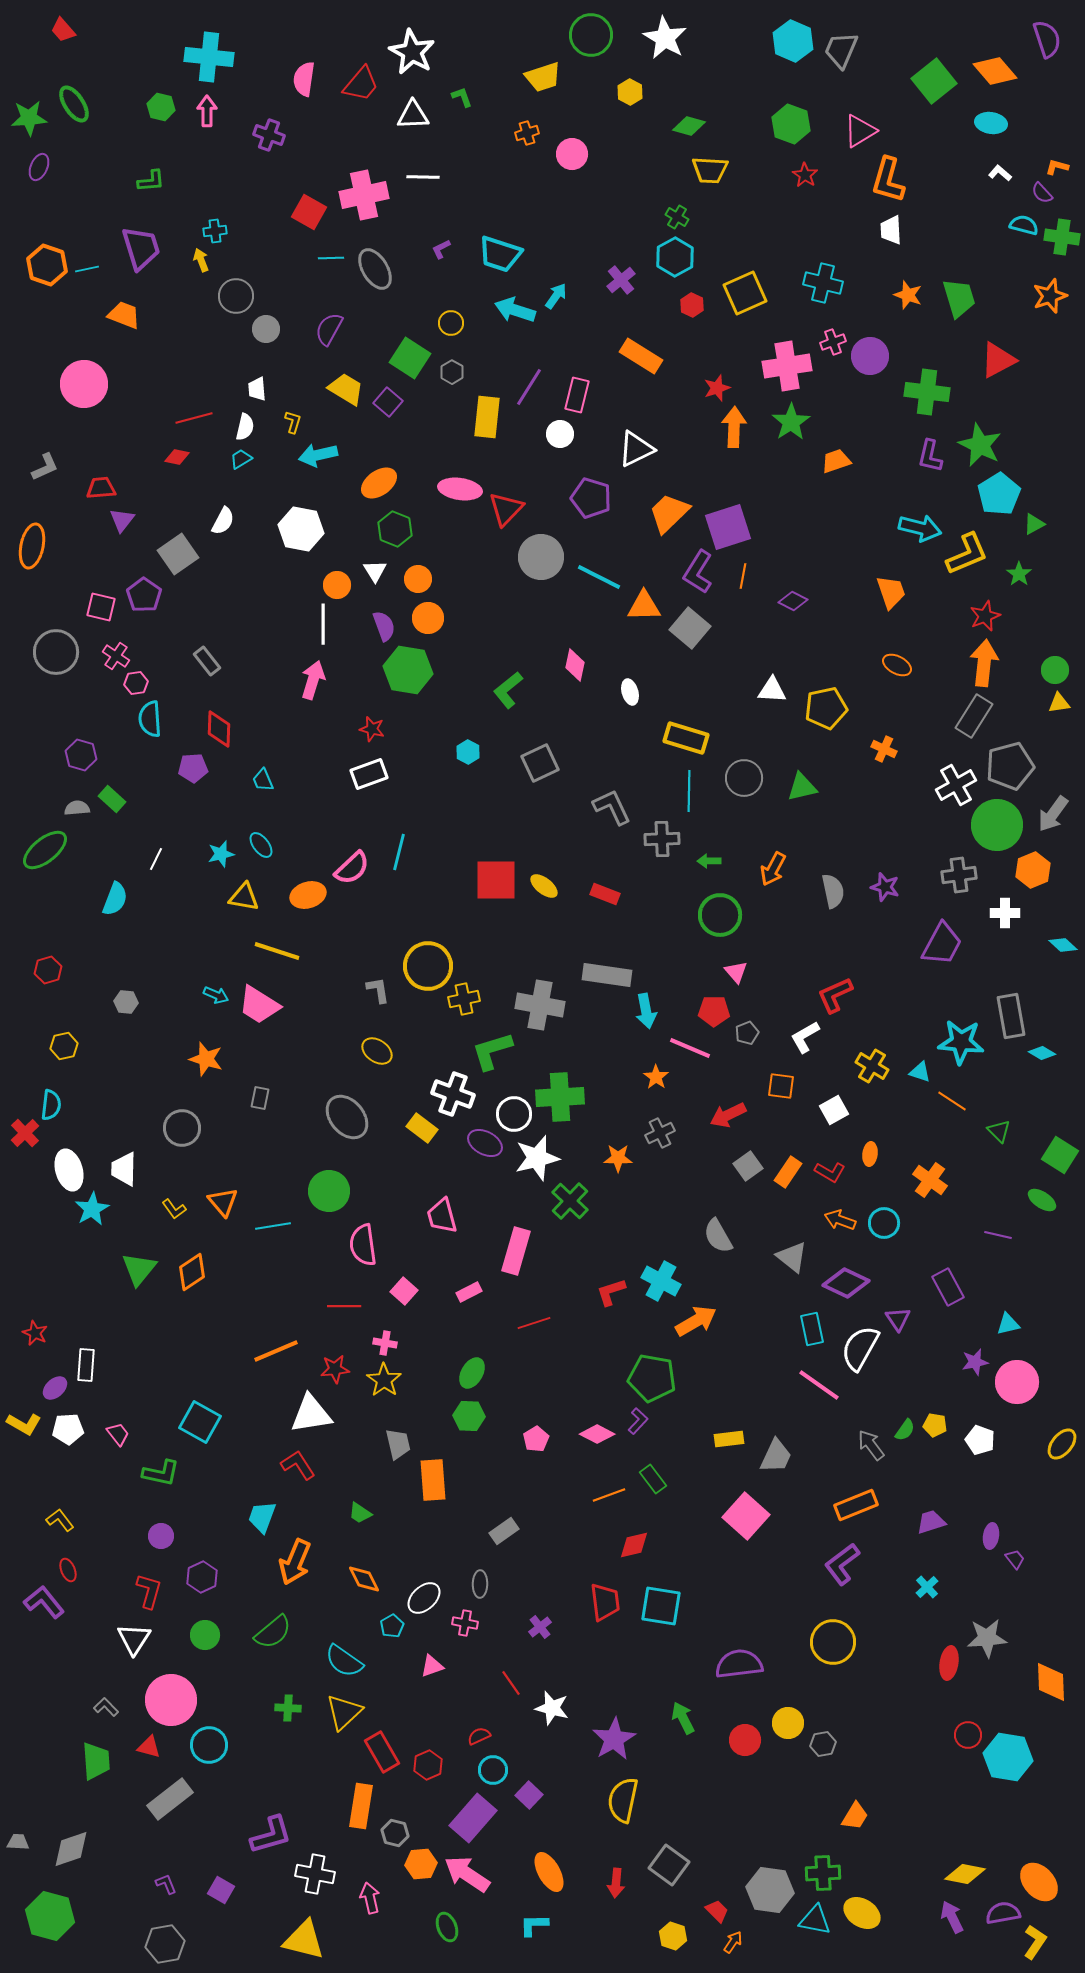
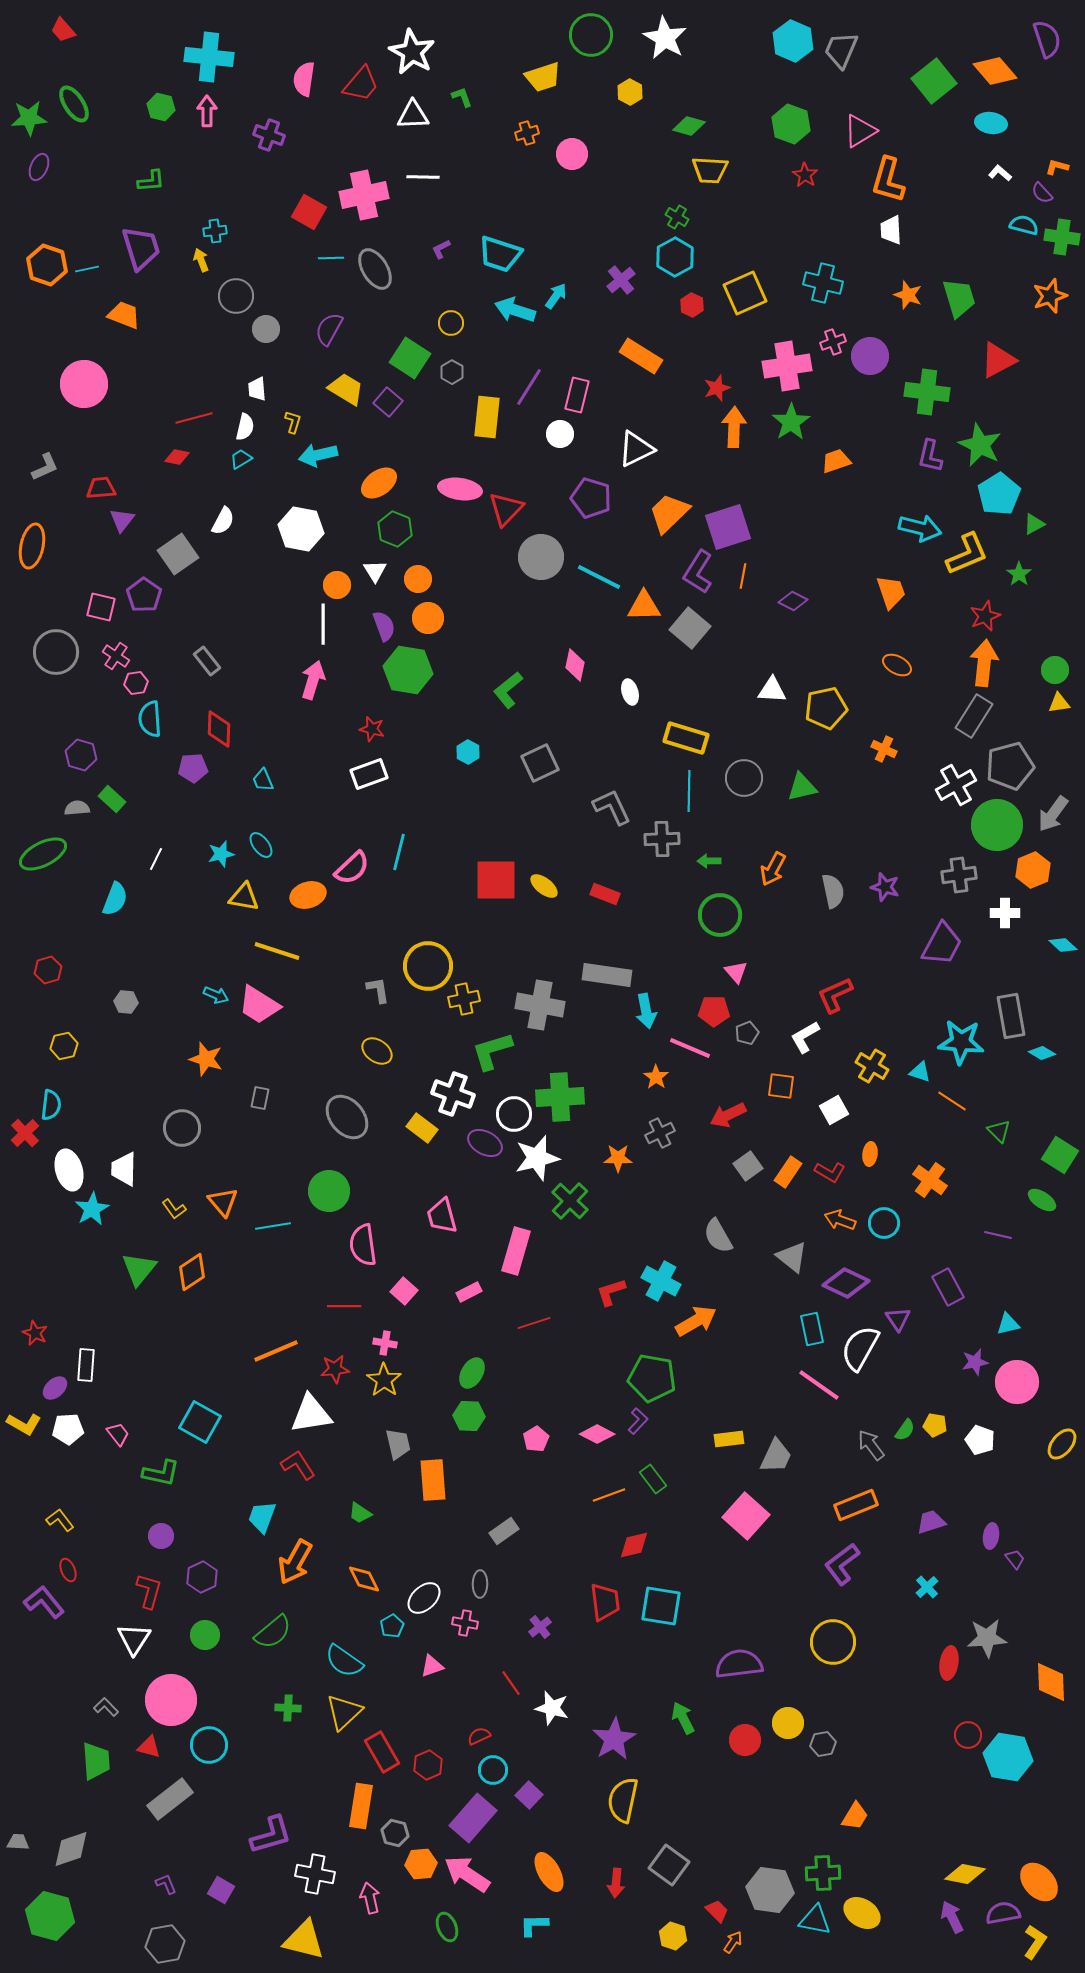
green ellipse at (45, 850): moved 2 px left, 4 px down; rotated 12 degrees clockwise
orange arrow at (295, 1562): rotated 6 degrees clockwise
